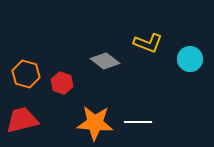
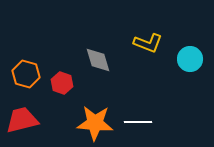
gray diamond: moved 7 px left, 1 px up; rotated 36 degrees clockwise
